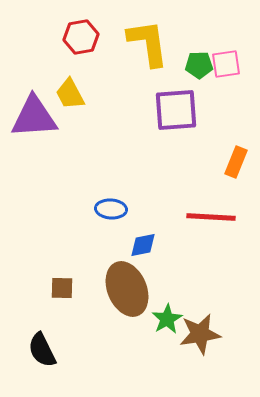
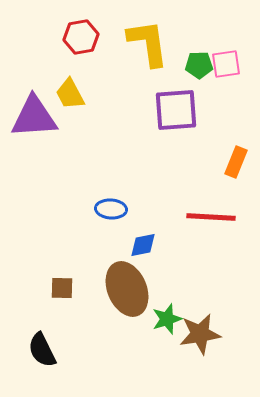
green star: rotated 12 degrees clockwise
